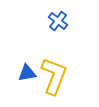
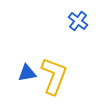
blue cross: moved 20 px right
